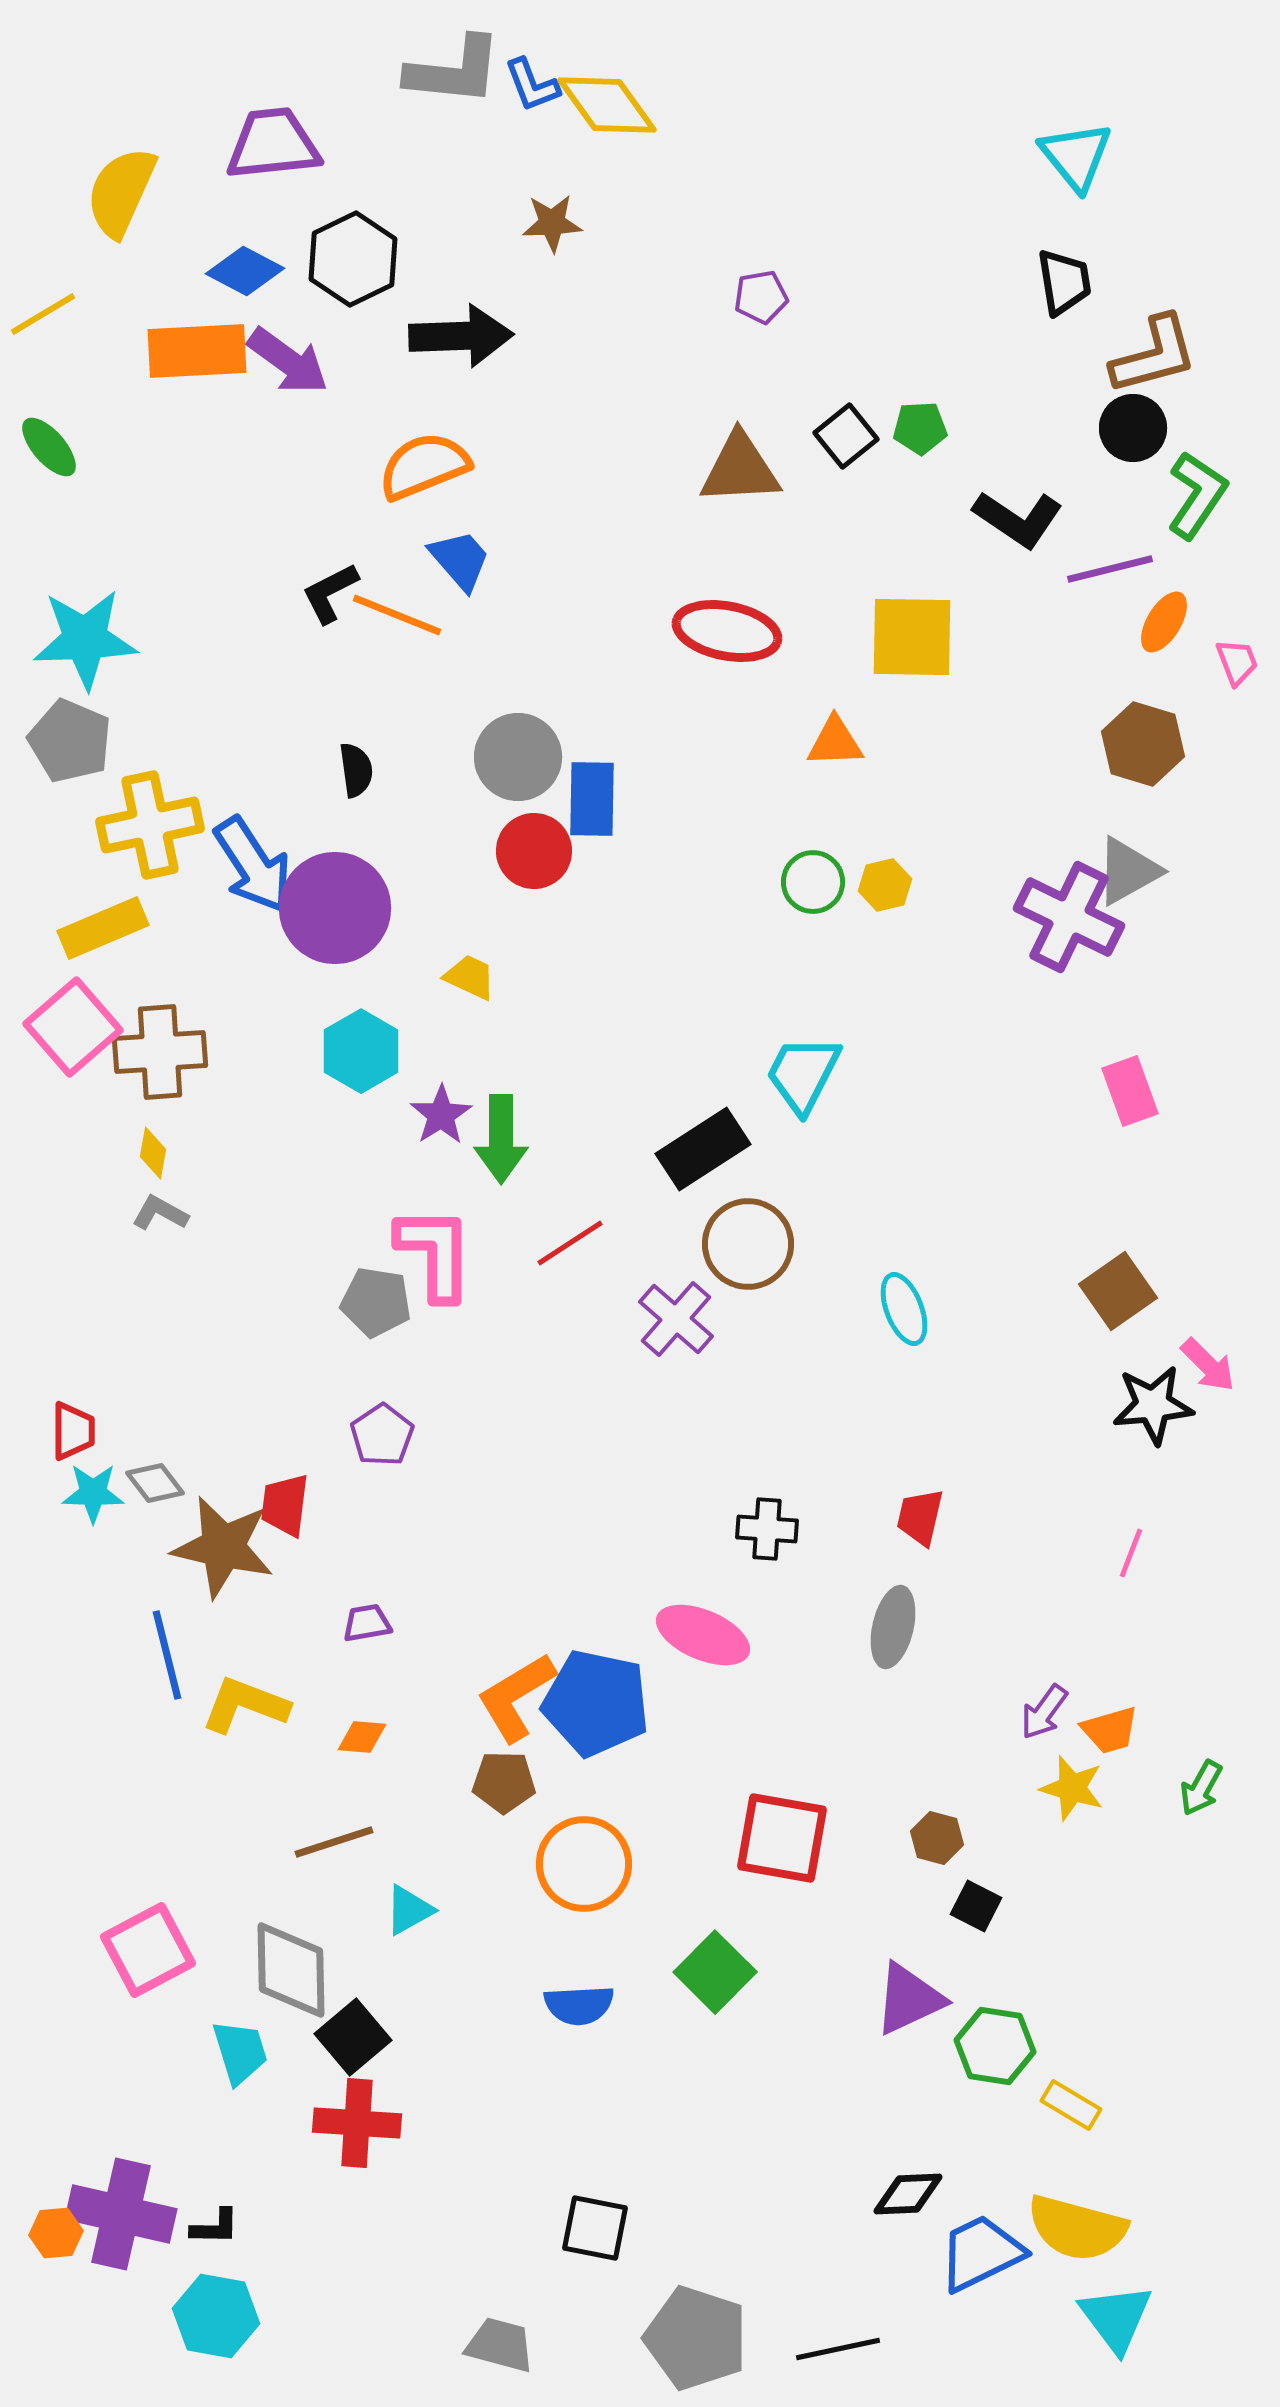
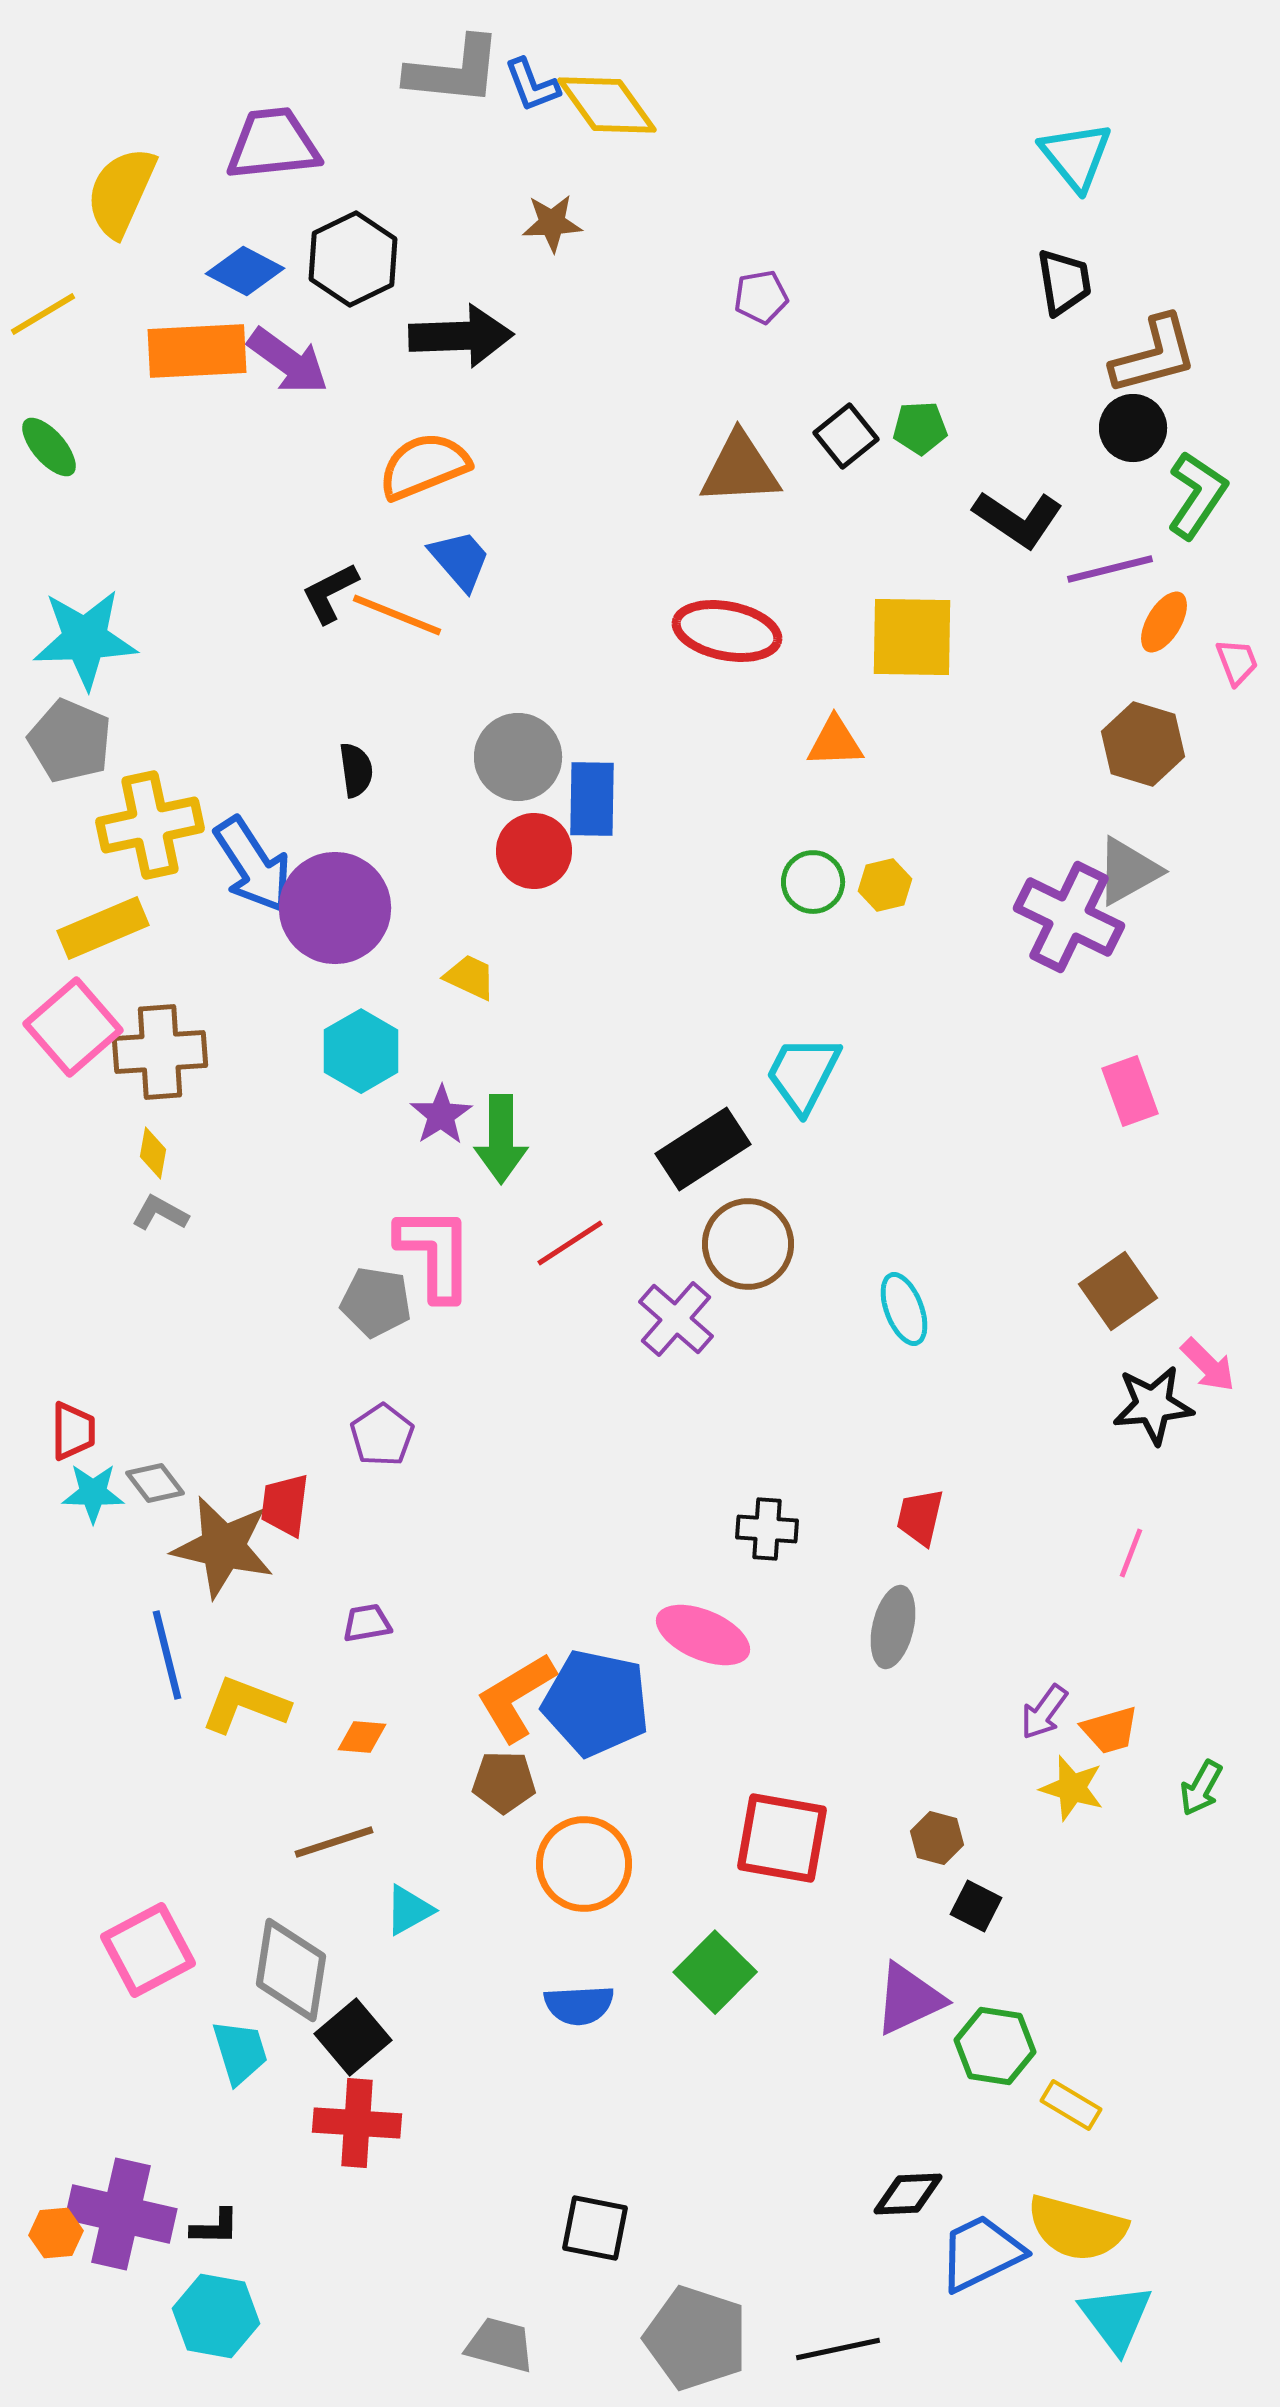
gray diamond at (291, 1970): rotated 10 degrees clockwise
